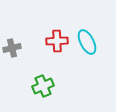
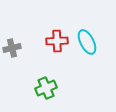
green cross: moved 3 px right, 2 px down
